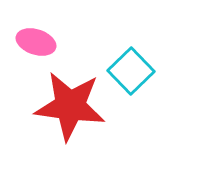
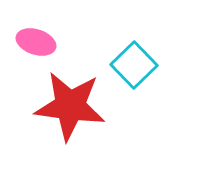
cyan square: moved 3 px right, 6 px up
